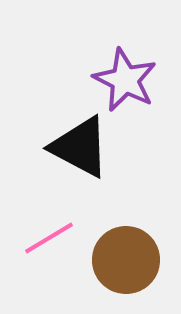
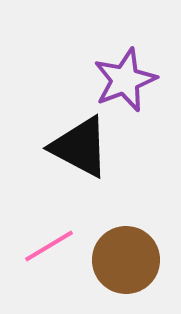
purple star: rotated 24 degrees clockwise
pink line: moved 8 px down
